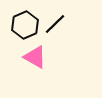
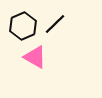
black hexagon: moved 2 px left, 1 px down
